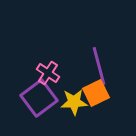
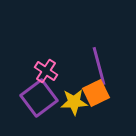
pink cross: moved 2 px left, 2 px up
